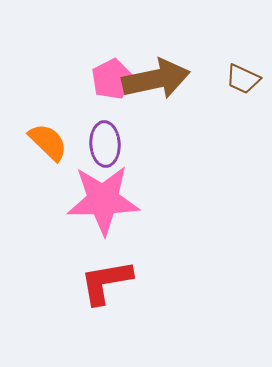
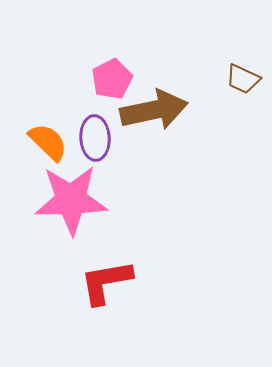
brown arrow: moved 2 px left, 31 px down
purple ellipse: moved 10 px left, 6 px up
pink star: moved 32 px left
